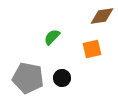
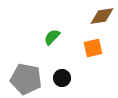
orange square: moved 1 px right, 1 px up
gray pentagon: moved 2 px left, 1 px down
